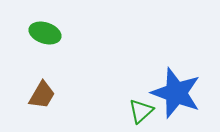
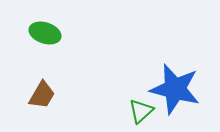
blue star: moved 1 px left, 4 px up; rotated 6 degrees counterclockwise
